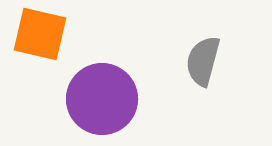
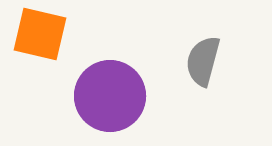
purple circle: moved 8 px right, 3 px up
